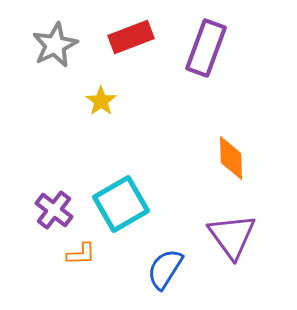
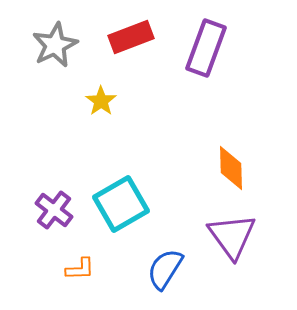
orange diamond: moved 10 px down
orange L-shape: moved 1 px left, 15 px down
